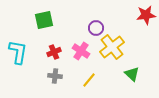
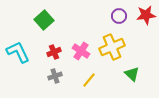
green square: rotated 30 degrees counterclockwise
purple circle: moved 23 px right, 12 px up
yellow cross: rotated 15 degrees clockwise
cyan L-shape: rotated 35 degrees counterclockwise
gray cross: rotated 24 degrees counterclockwise
